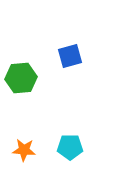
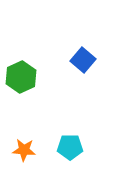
blue square: moved 13 px right, 4 px down; rotated 35 degrees counterclockwise
green hexagon: moved 1 px up; rotated 20 degrees counterclockwise
